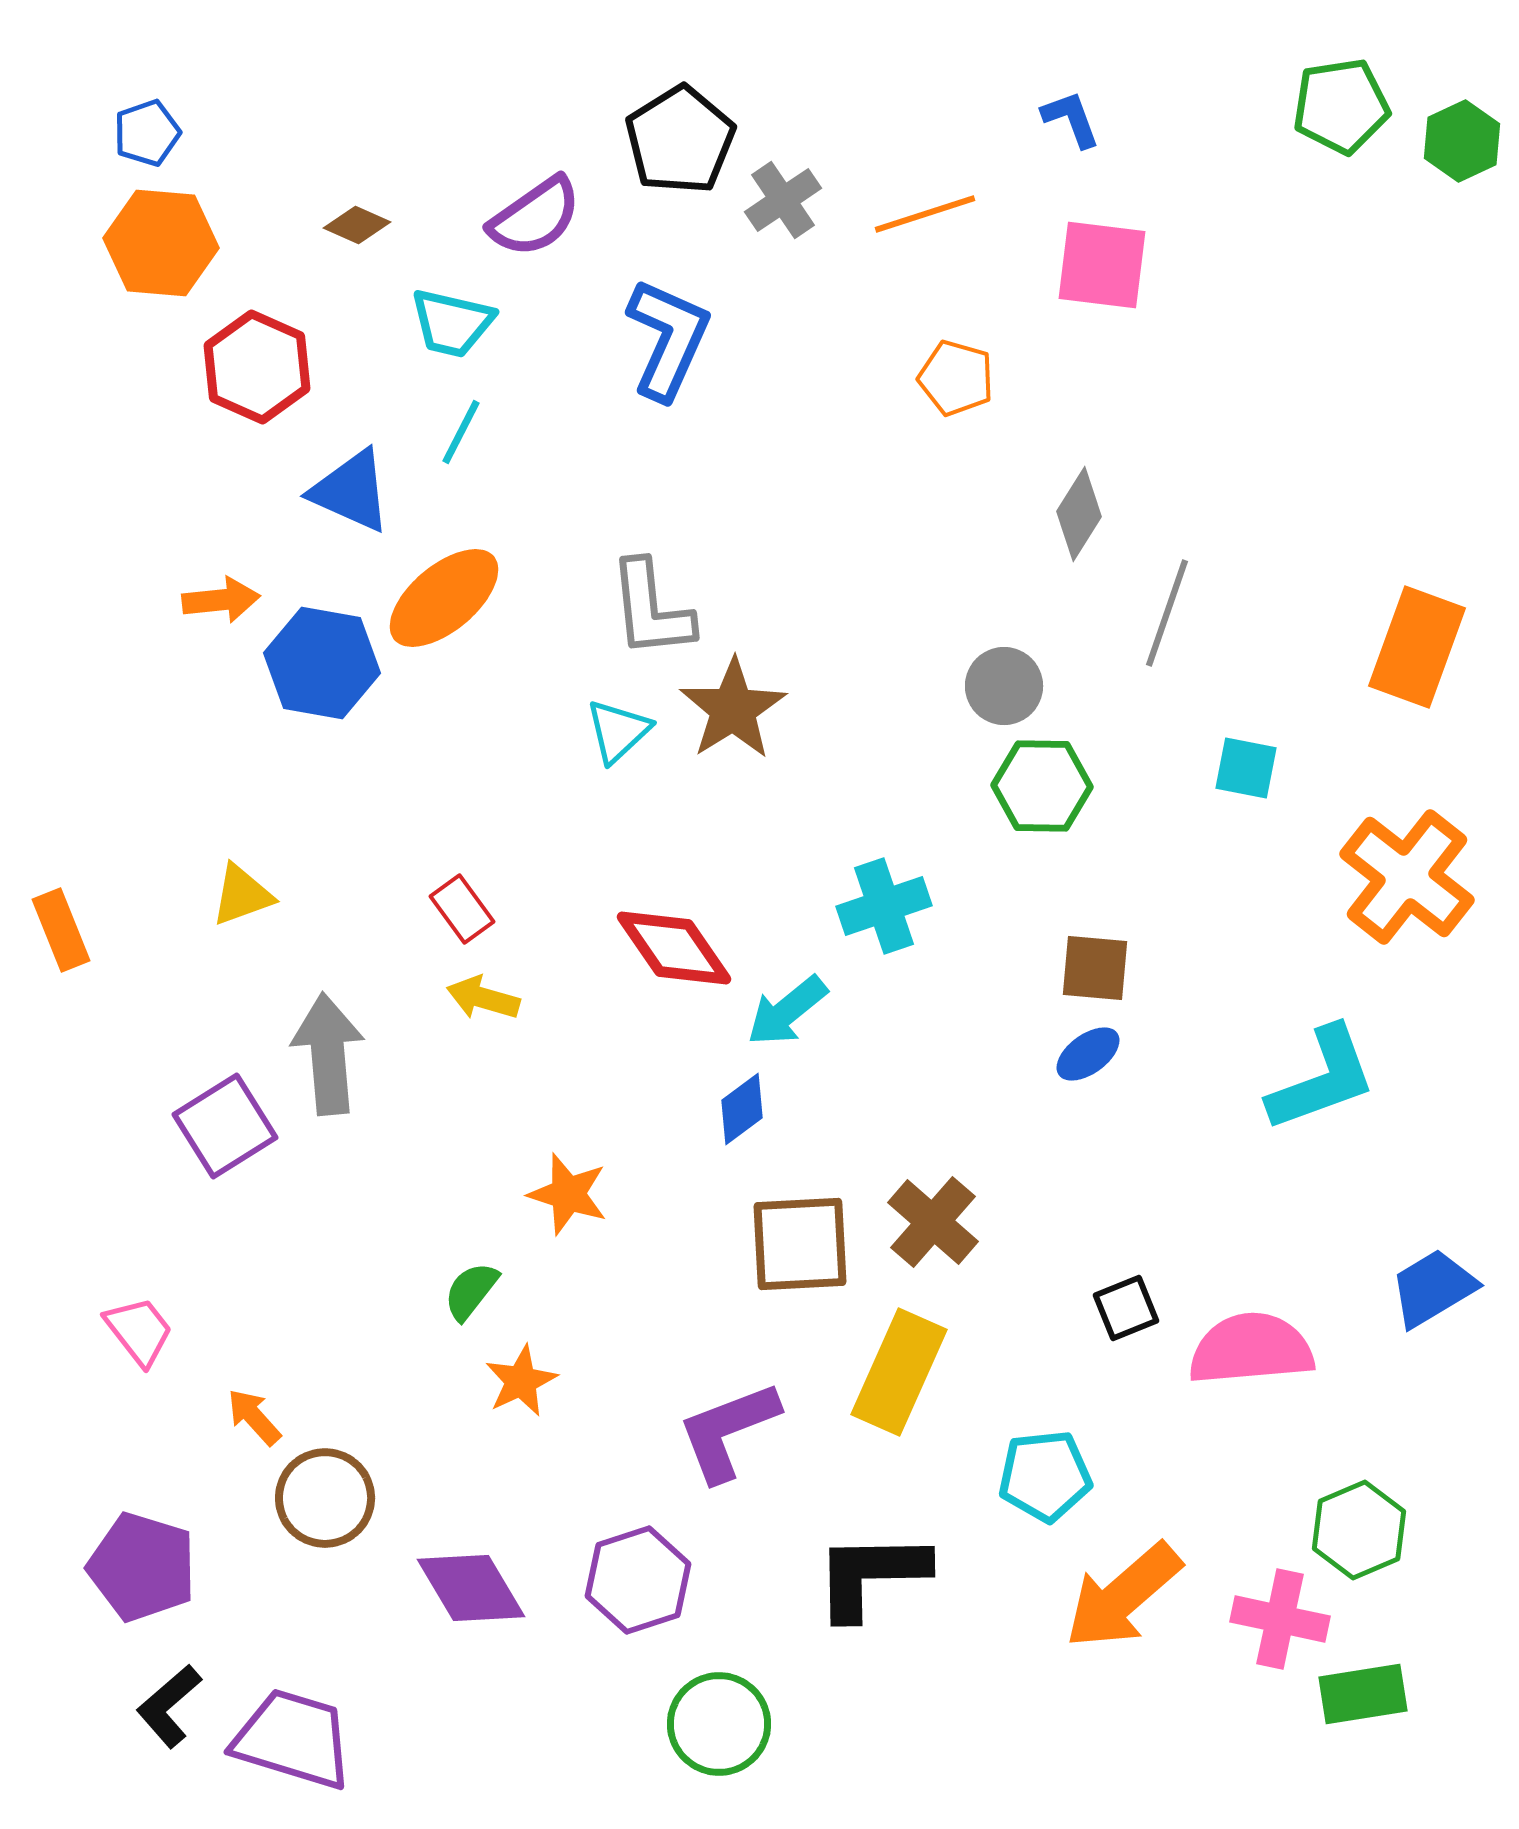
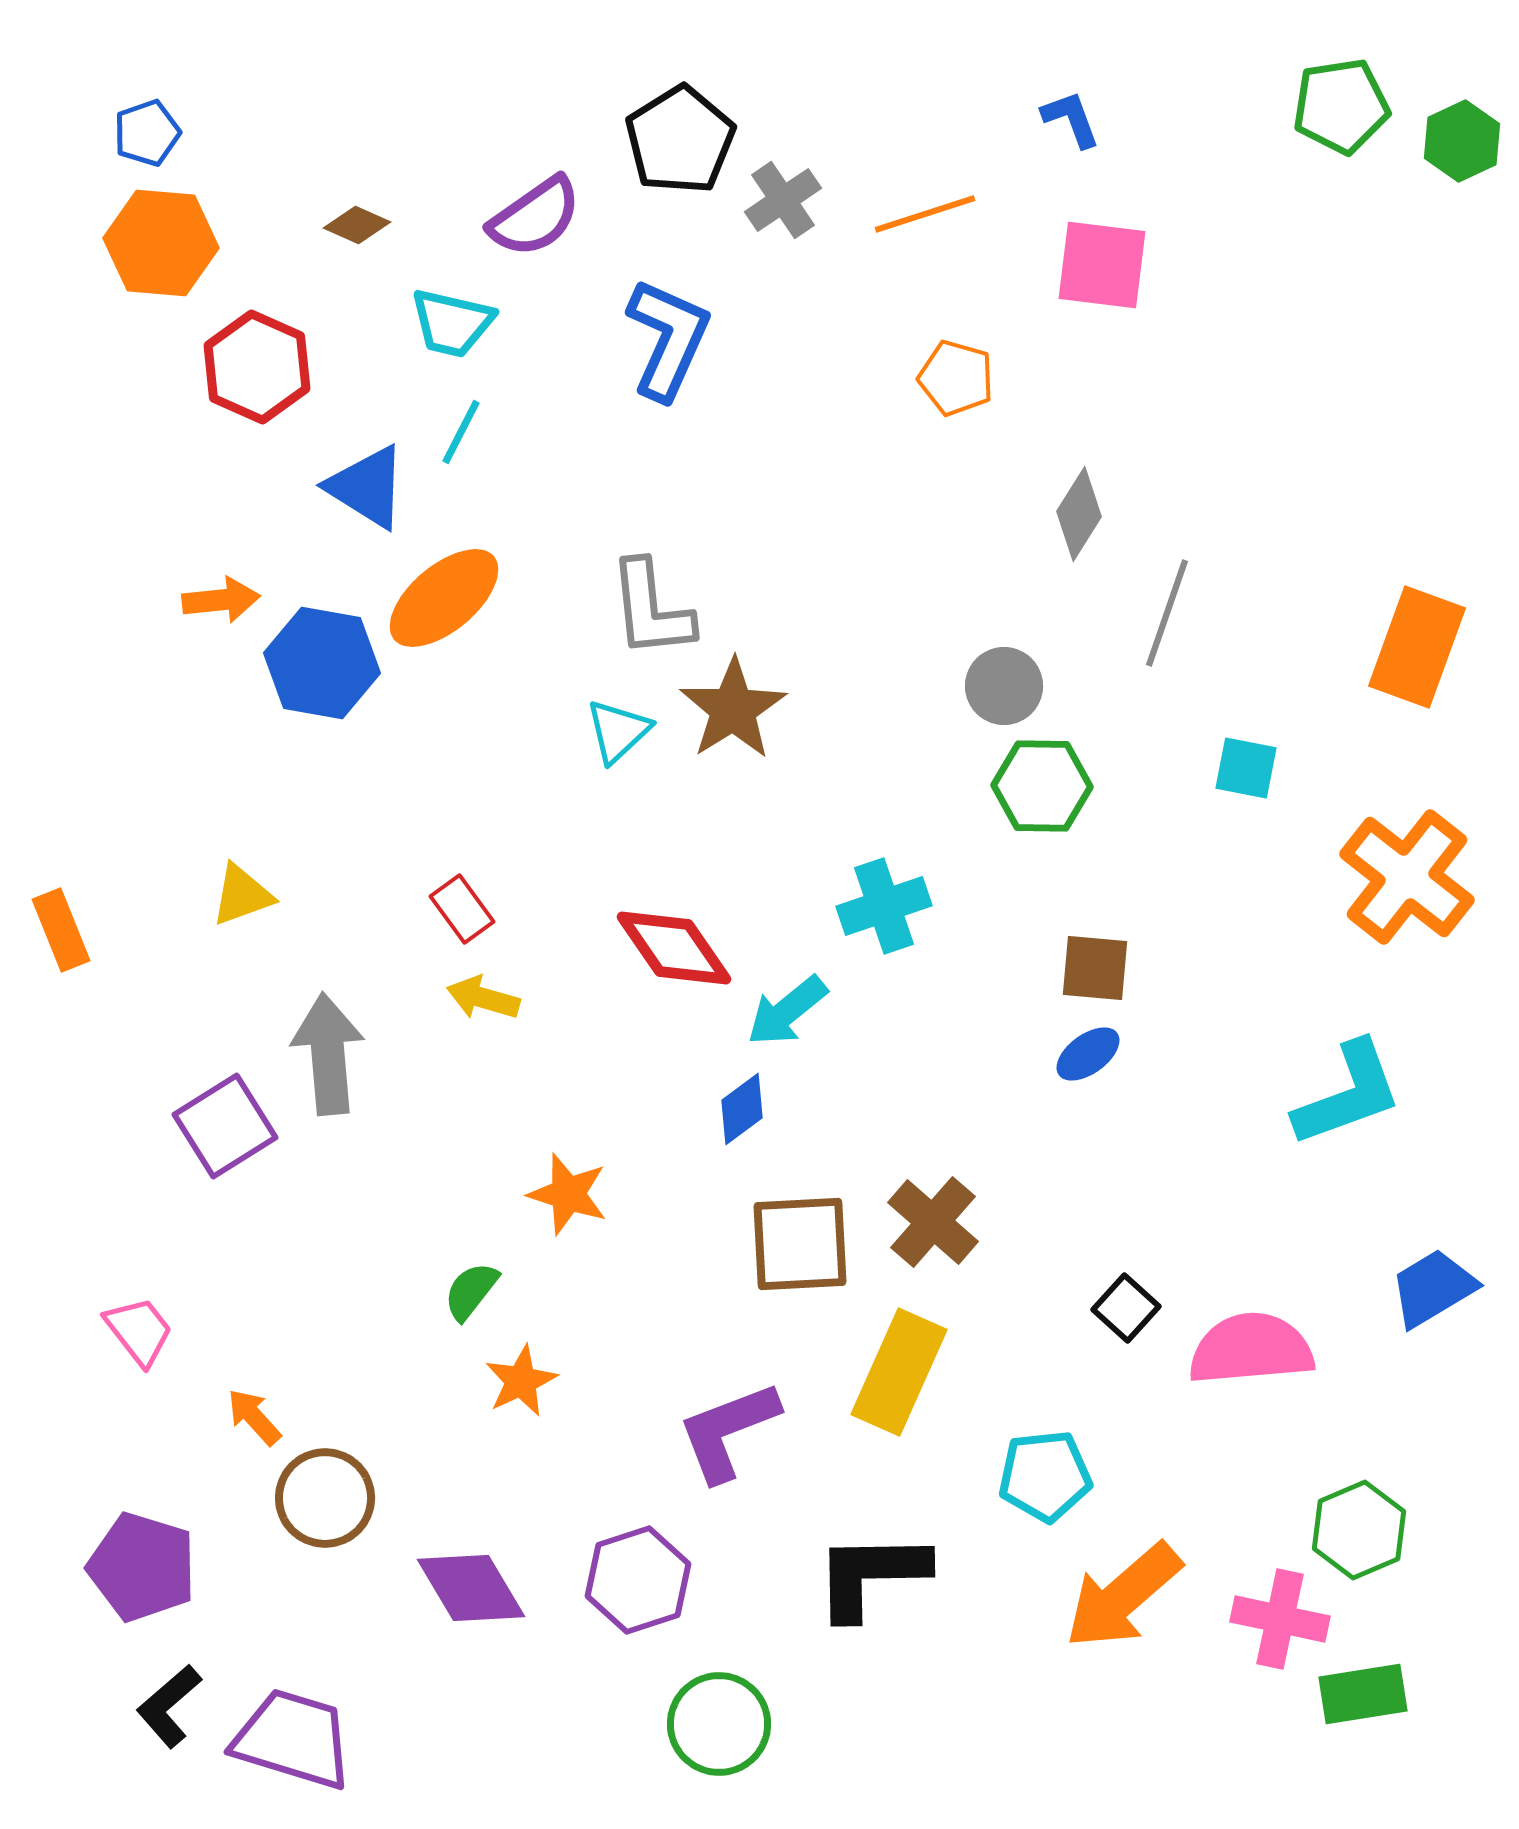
blue triangle at (351, 491): moved 16 px right, 4 px up; rotated 8 degrees clockwise
cyan L-shape at (1322, 1079): moved 26 px right, 15 px down
black square at (1126, 1308): rotated 26 degrees counterclockwise
